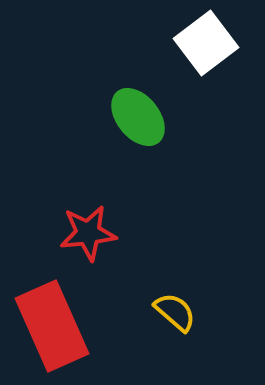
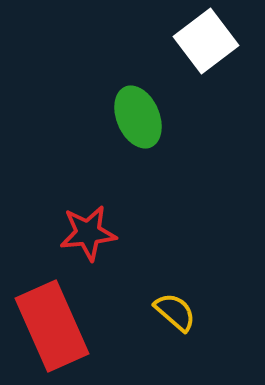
white square: moved 2 px up
green ellipse: rotated 16 degrees clockwise
